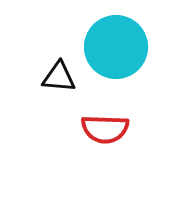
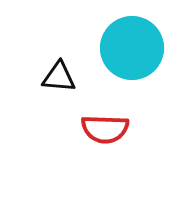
cyan circle: moved 16 px right, 1 px down
